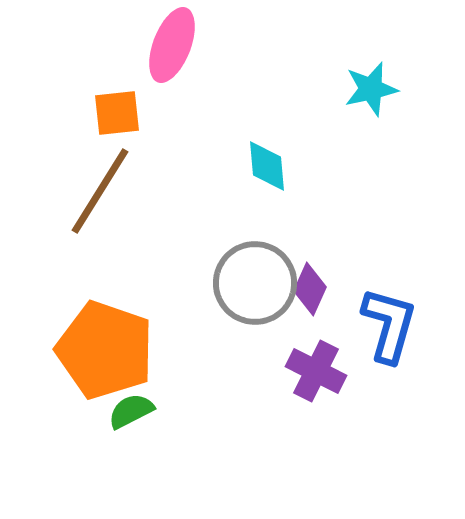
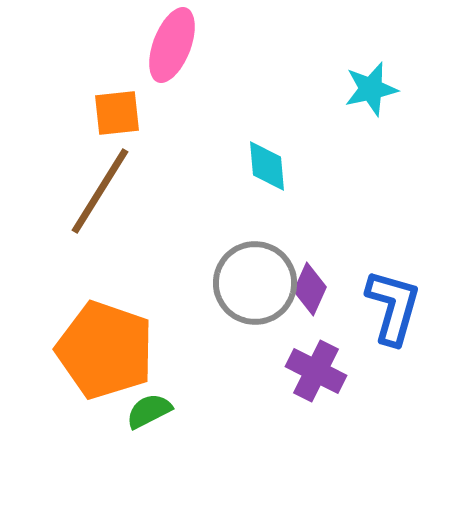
blue L-shape: moved 4 px right, 18 px up
green semicircle: moved 18 px right
